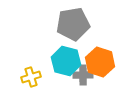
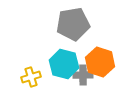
cyan hexagon: moved 2 px left, 3 px down
